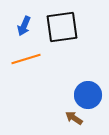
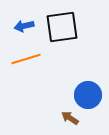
blue arrow: rotated 54 degrees clockwise
brown arrow: moved 4 px left
